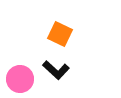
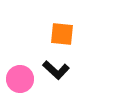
orange square: moved 2 px right; rotated 20 degrees counterclockwise
